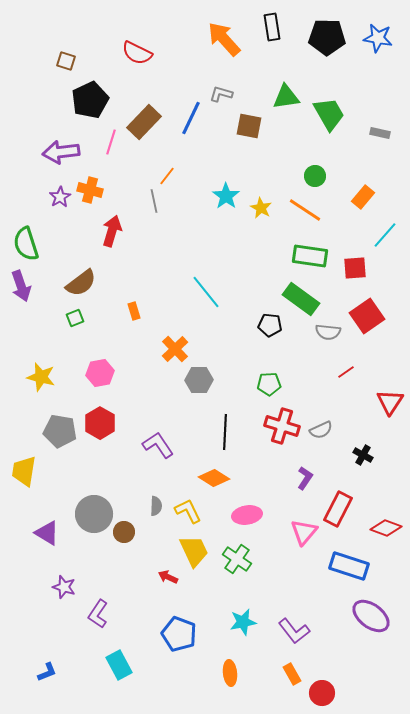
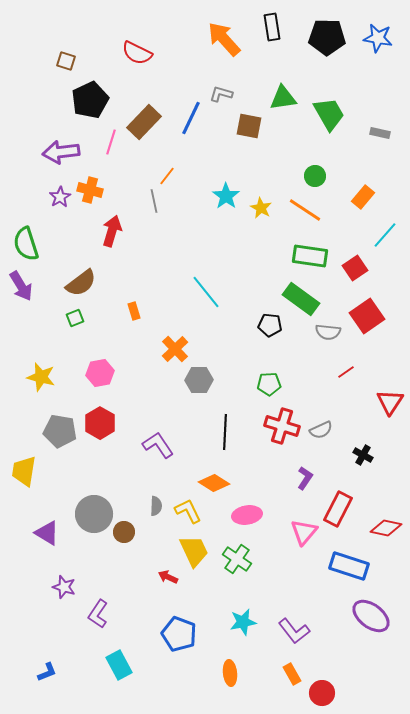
green triangle at (286, 97): moved 3 px left, 1 px down
red square at (355, 268): rotated 30 degrees counterclockwise
purple arrow at (21, 286): rotated 12 degrees counterclockwise
orange diamond at (214, 478): moved 5 px down
red diamond at (386, 528): rotated 8 degrees counterclockwise
